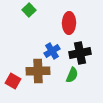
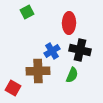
green square: moved 2 px left, 2 px down; rotated 16 degrees clockwise
black cross: moved 3 px up; rotated 25 degrees clockwise
red square: moved 7 px down
